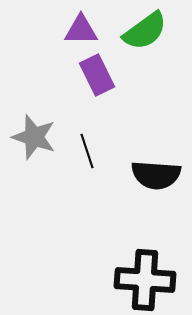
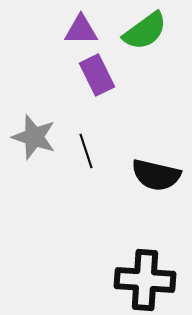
black line: moved 1 px left
black semicircle: rotated 9 degrees clockwise
